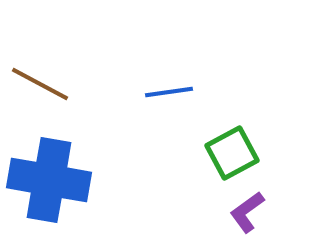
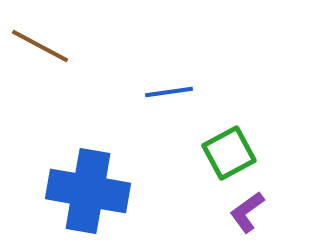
brown line: moved 38 px up
green square: moved 3 px left
blue cross: moved 39 px right, 11 px down
